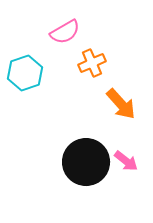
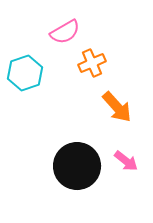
orange arrow: moved 4 px left, 3 px down
black circle: moved 9 px left, 4 px down
